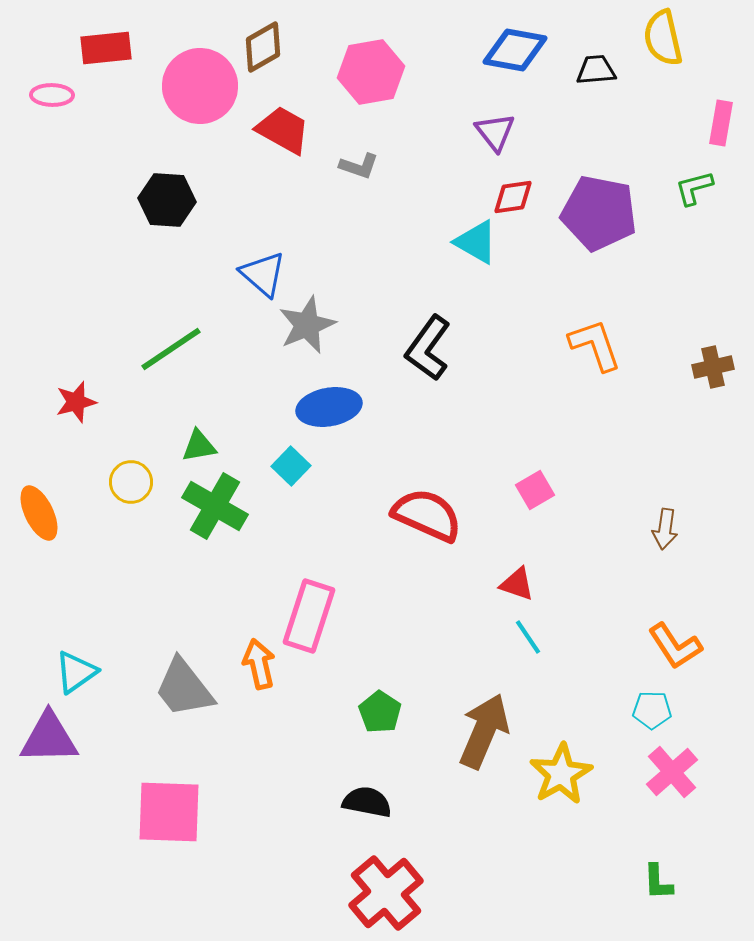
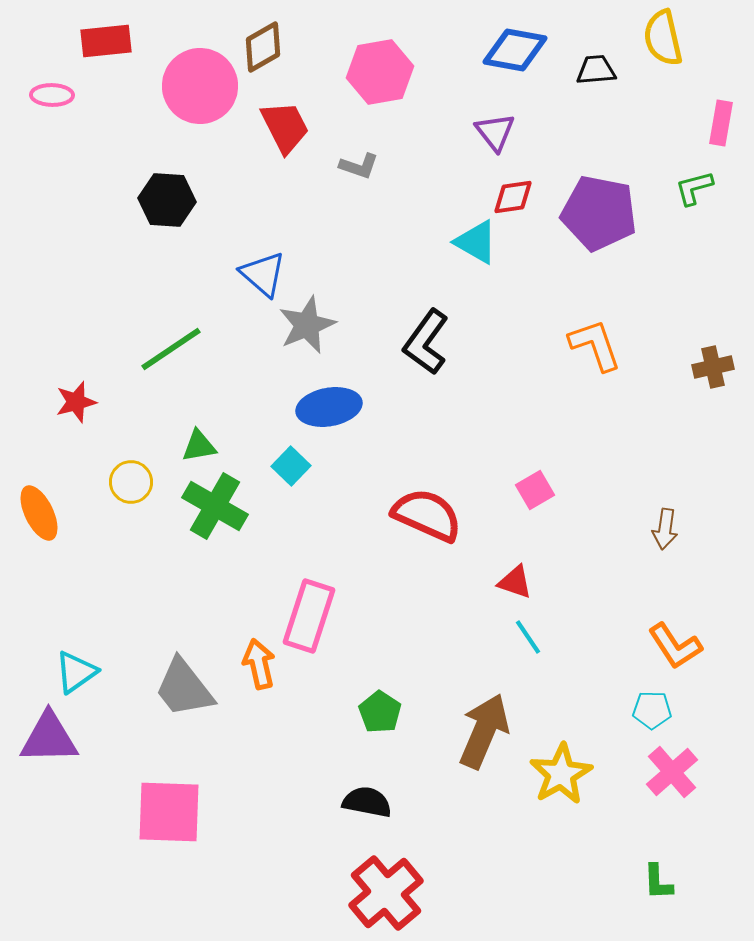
red rectangle at (106, 48): moved 7 px up
pink hexagon at (371, 72): moved 9 px right
red trapezoid at (283, 130): moved 2 px right, 3 px up; rotated 34 degrees clockwise
black L-shape at (428, 348): moved 2 px left, 6 px up
red triangle at (517, 584): moved 2 px left, 2 px up
